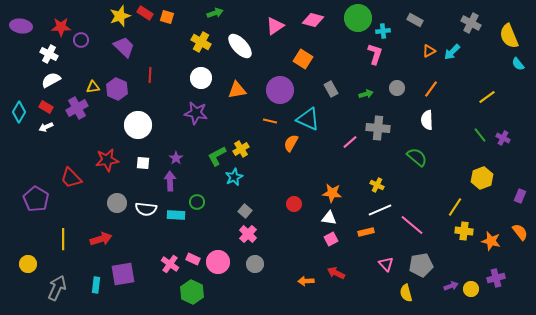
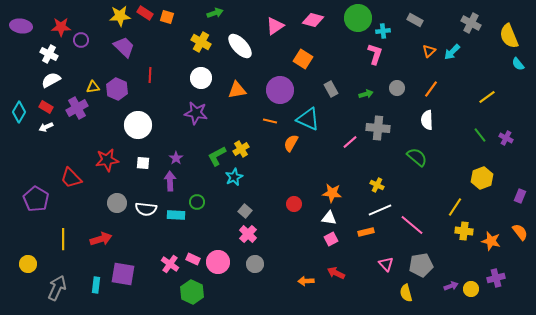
yellow star at (120, 16): rotated 15 degrees clockwise
orange triangle at (429, 51): rotated 16 degrees counterclockwise
purple cross at (503, 138): moved 3 px right
purple square at (123, 274): rotated 20 degrees clockwise
